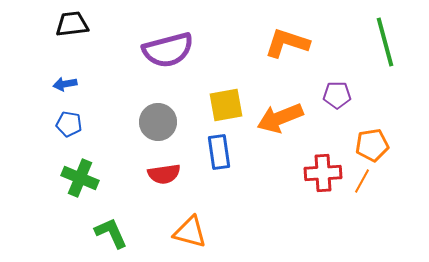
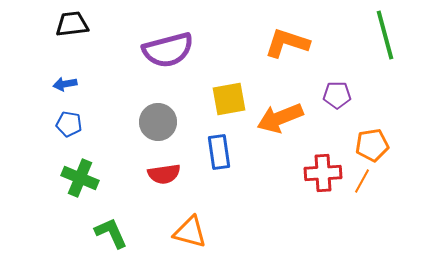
green line: moved 7 px up
yellow square: moved 3 px right, 6 px up
